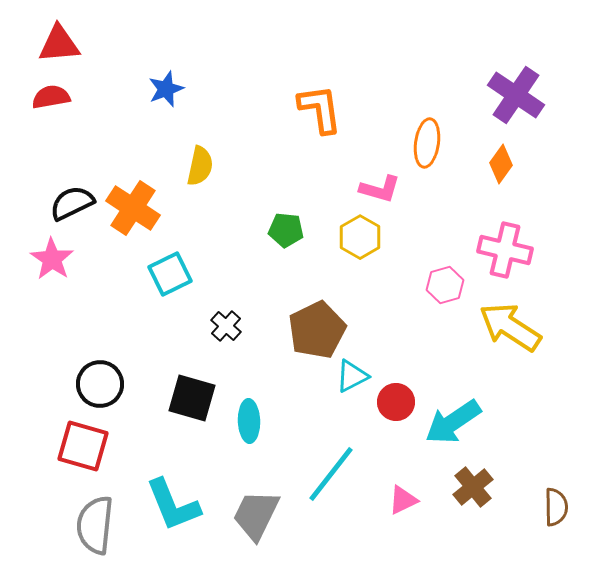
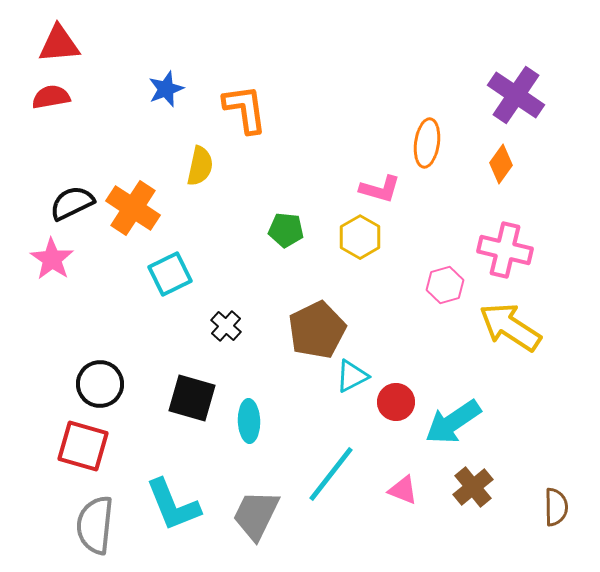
orange L-shape: moved 75 px left
pink triangle: moved 10 px up; rotated 48 degrees clockwise
